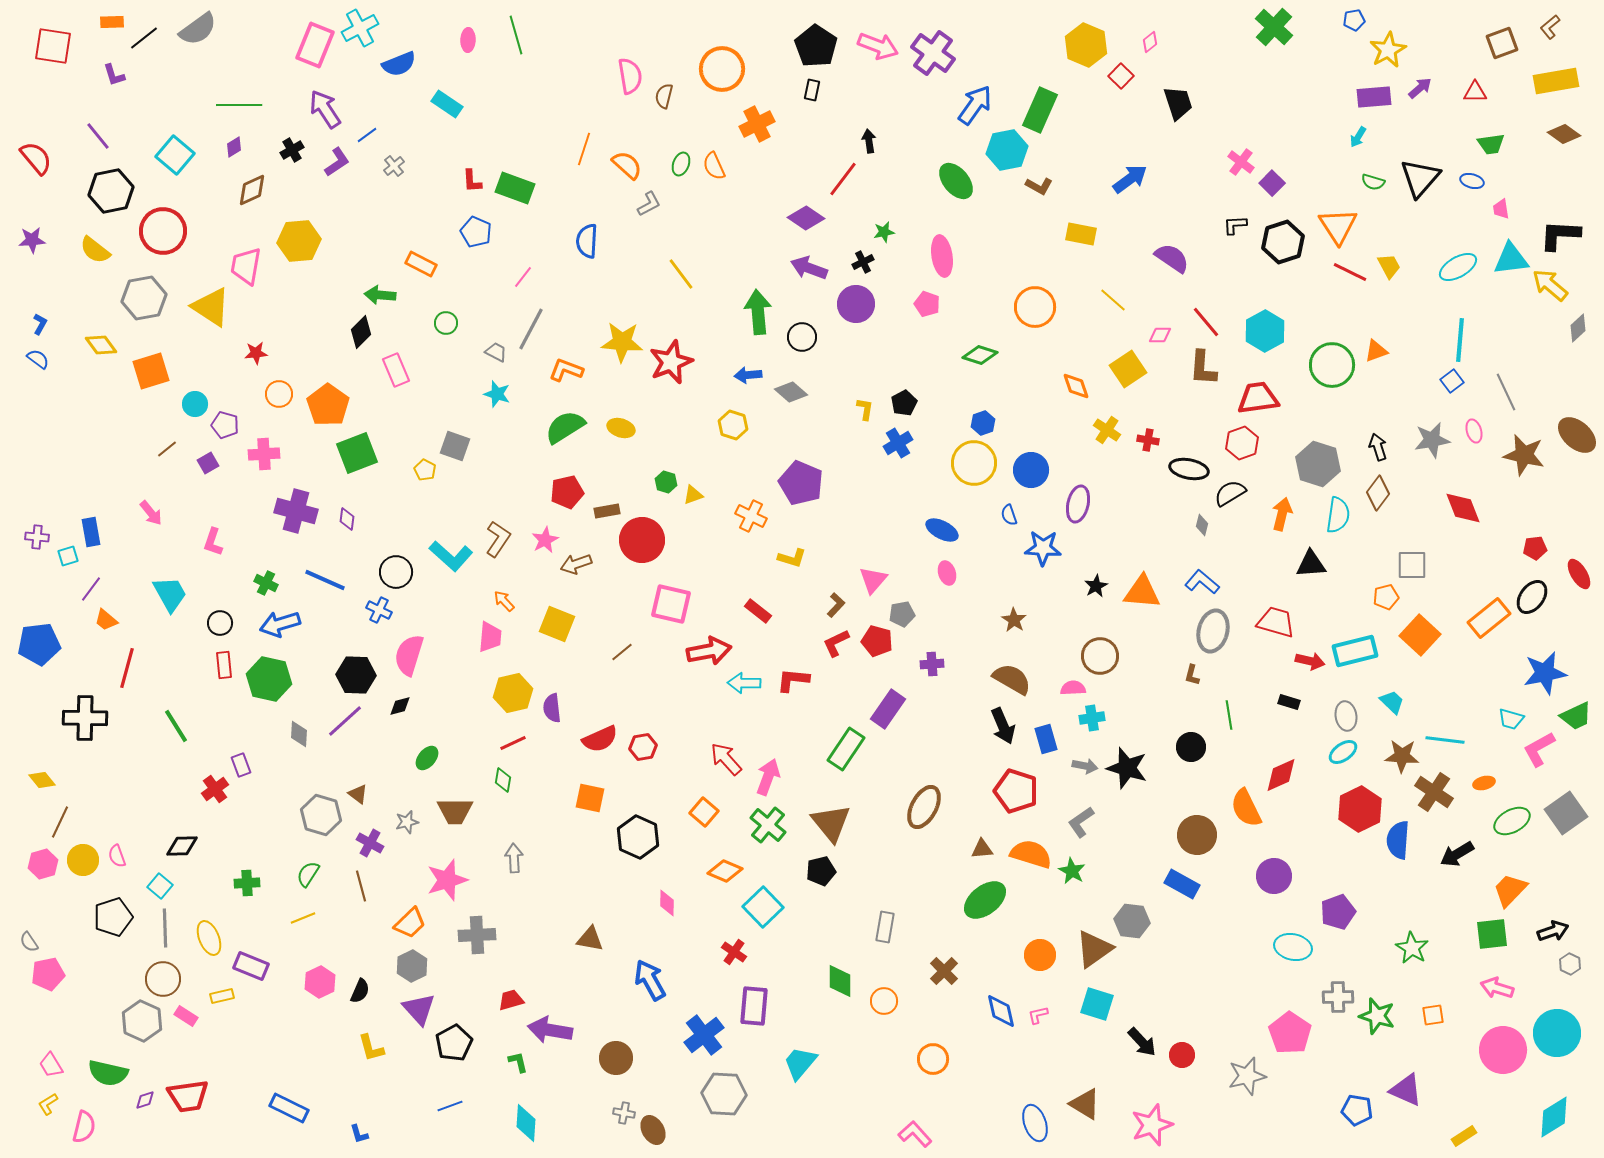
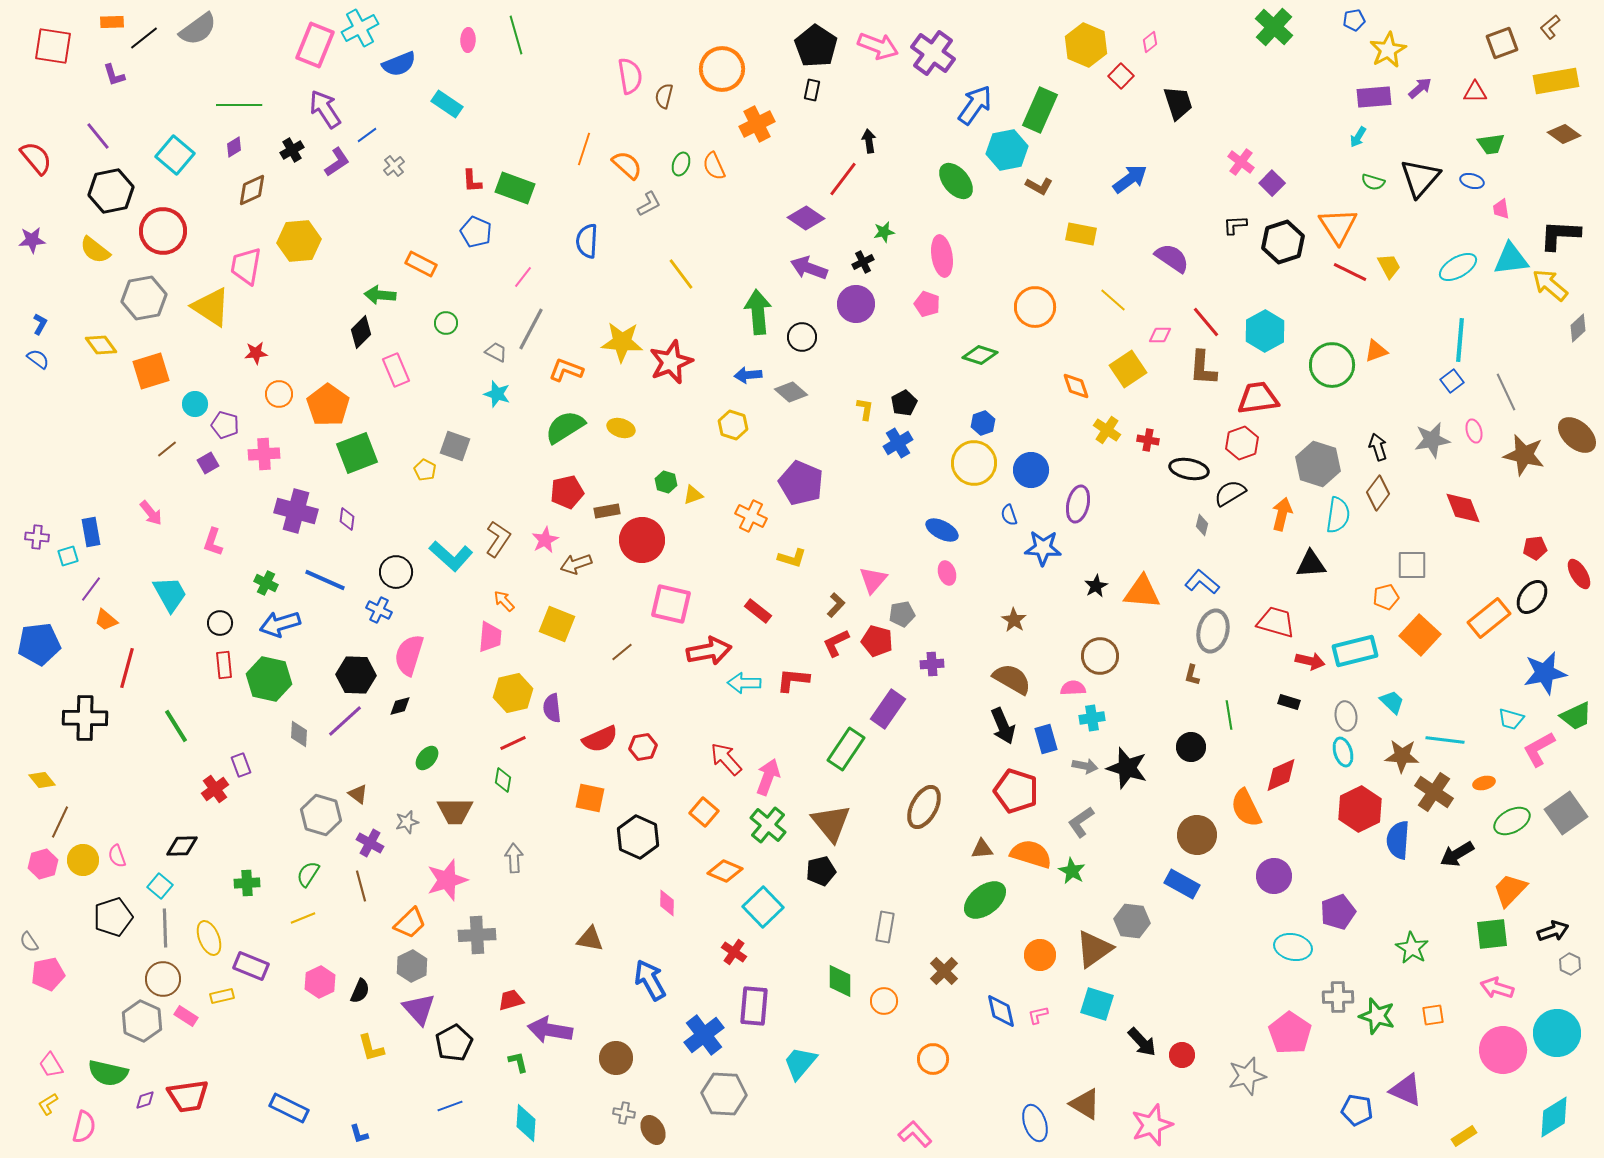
cyan ellipse at (1343, 752): rotated 72 degrees counterclockwise
